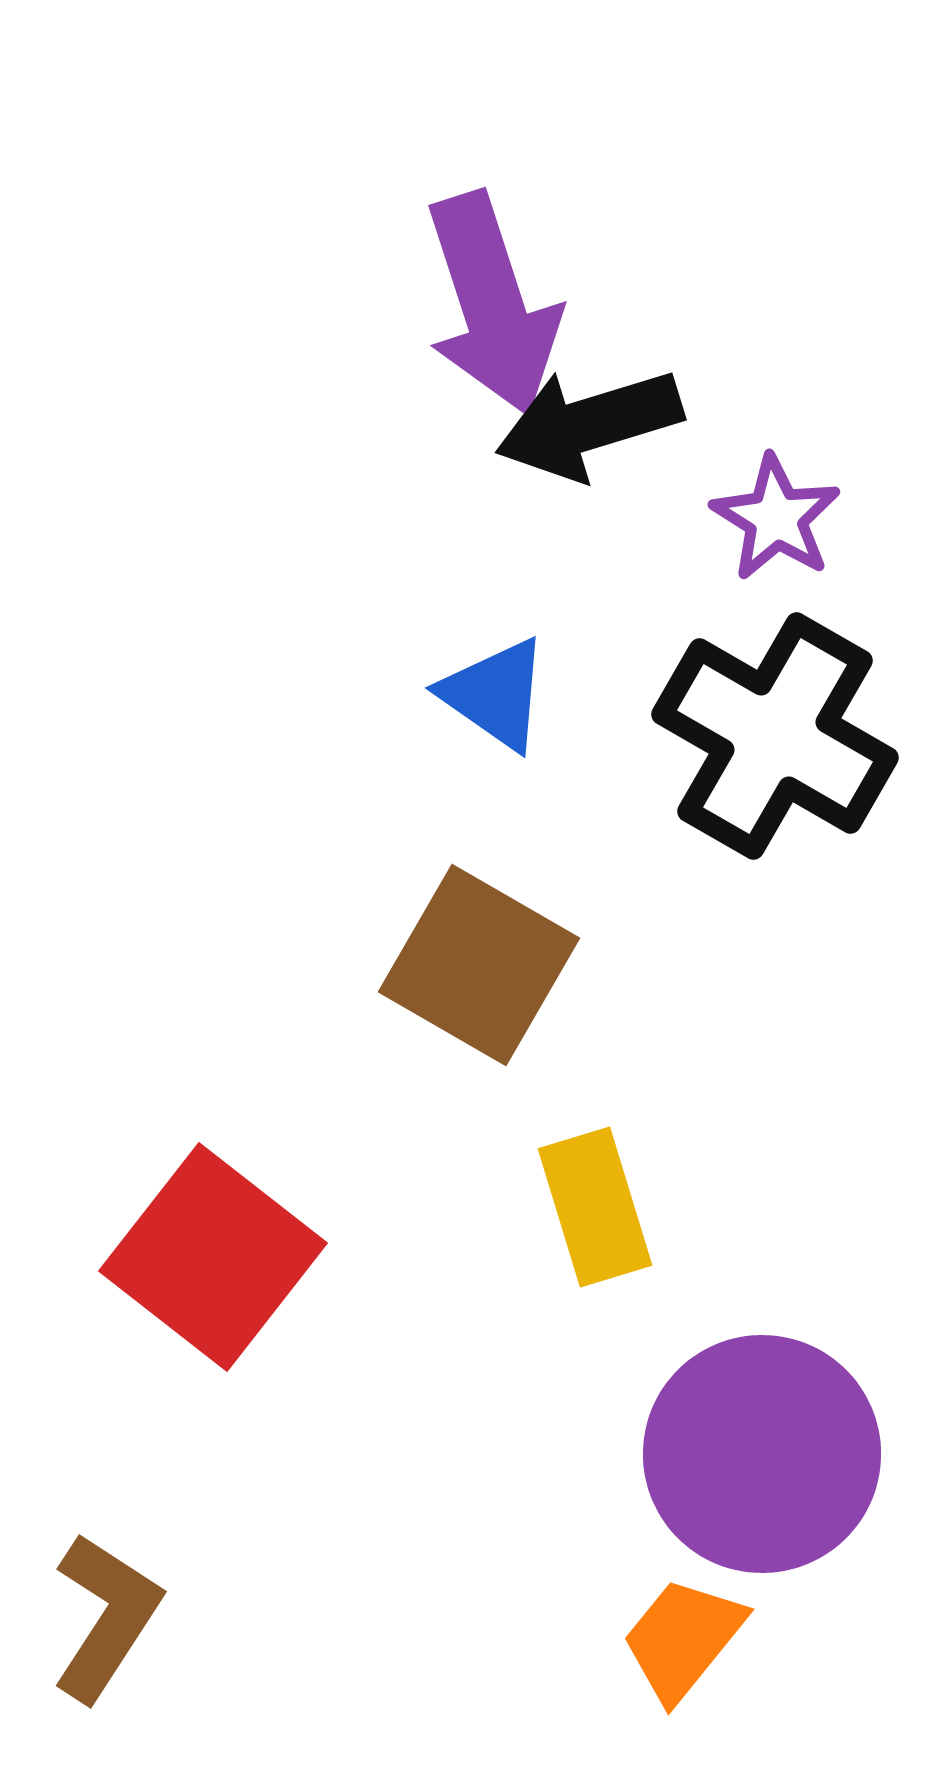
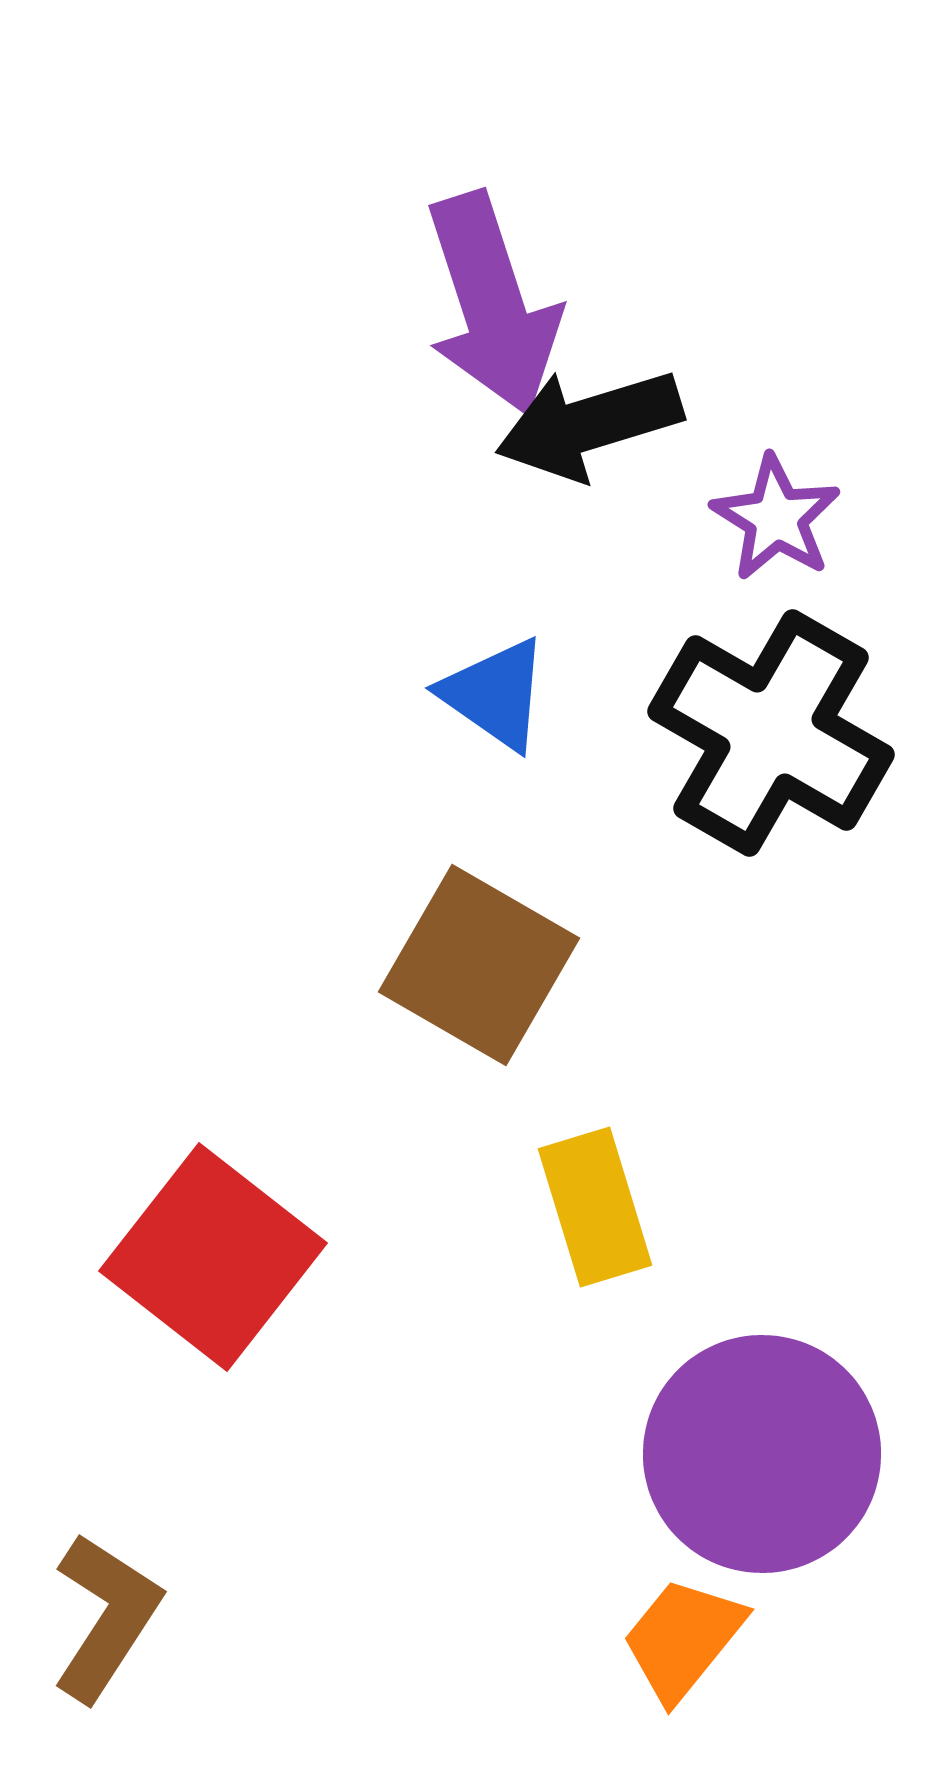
black cross: moved 4 px left, 3 px up
